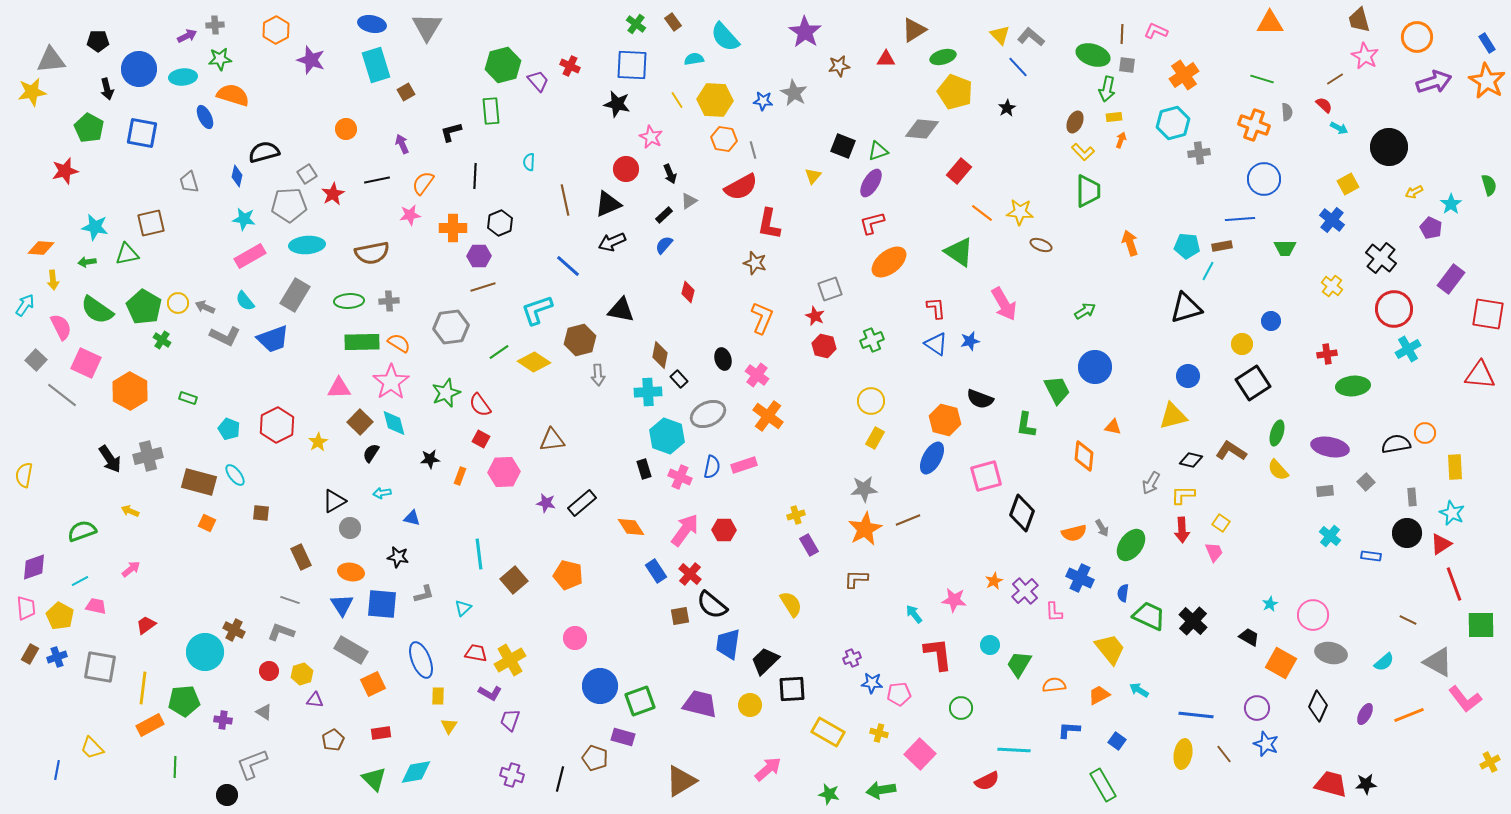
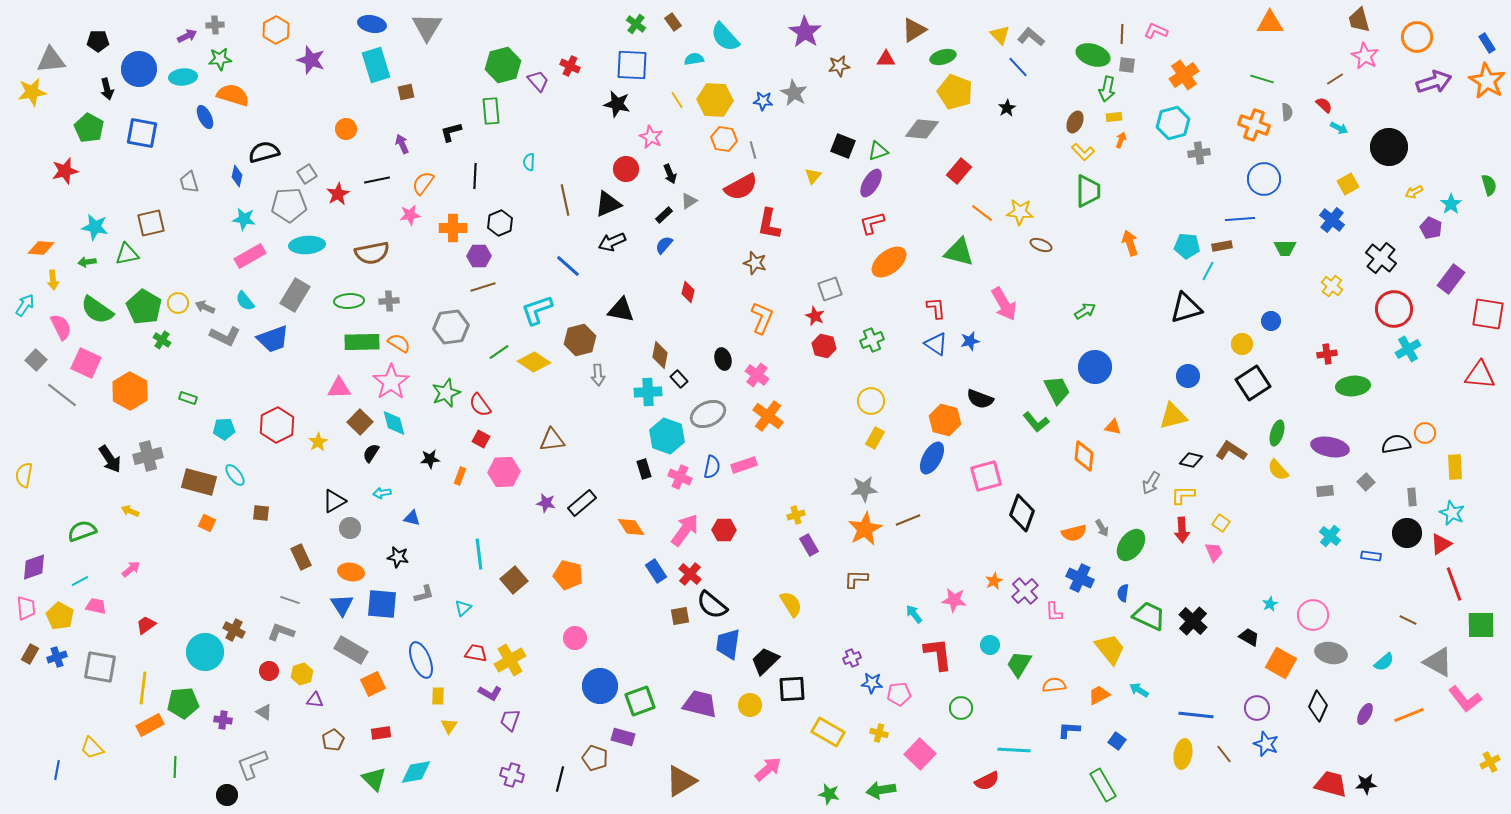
brown square at (406, 92): rotated 18 degrees clockwise
red star at (333, 194): moved 5 px right
green triangle at (959, 252): rotated 20 degrees counterclockwise
green L-shape at (1026, 425): moved 10 px right, 3 px up; rotated 48 degrees counterclockwise
cyan pentagon at (229, 429): moved 5 px left; rotated 25 degrees counterclockwise
green pentagon at (184, 701): moved 1 px left, 2 px down
